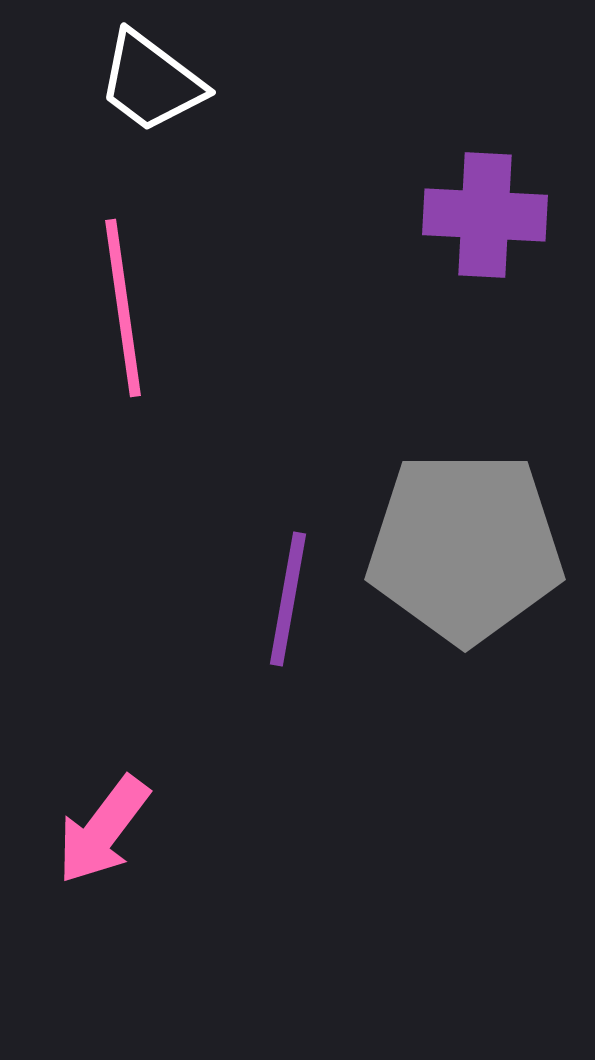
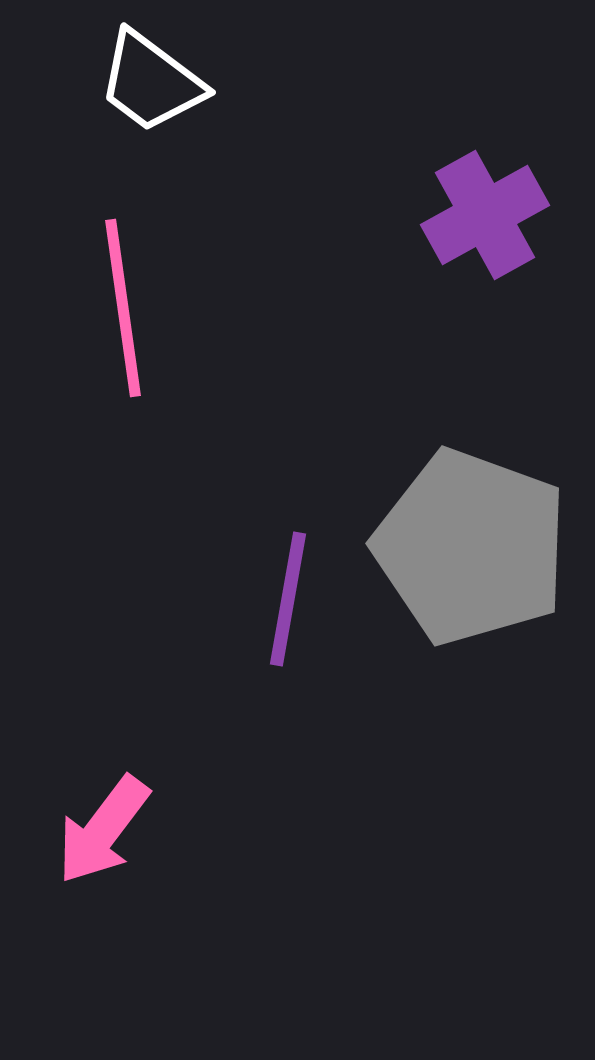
purple cross: rotated 32 degrees counterclockwise
gray pentagon: moved 6 px right; rotated 20 degrees clockwise
